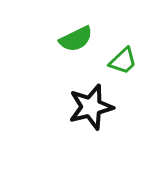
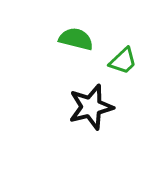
green semicircle: rotated 140 degrees counterclockwise
